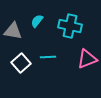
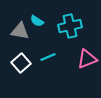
cyan semicircle: rotated 96 degrees counterclockwise
cyan cross: rotated 25 degrees counterclockwise
gray triangle: moved 7 px right
cyan line: rotated 21 degrees counterclockwise
